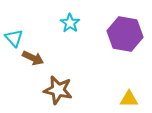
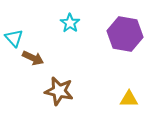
brown star: moved 1 px right, 1 px down
